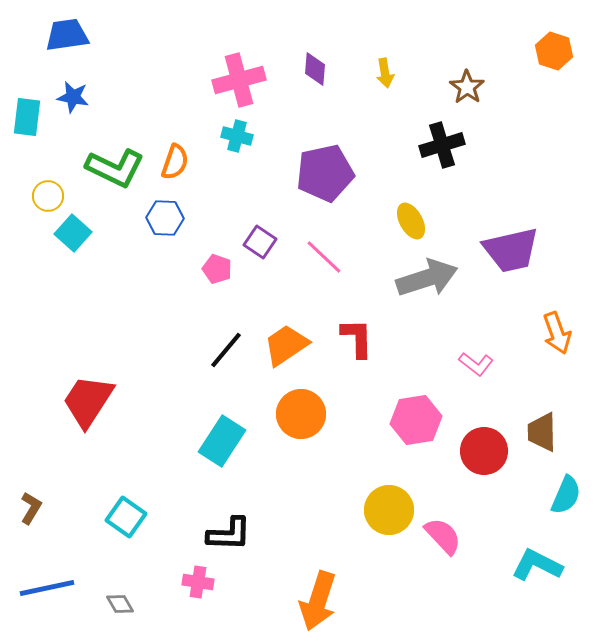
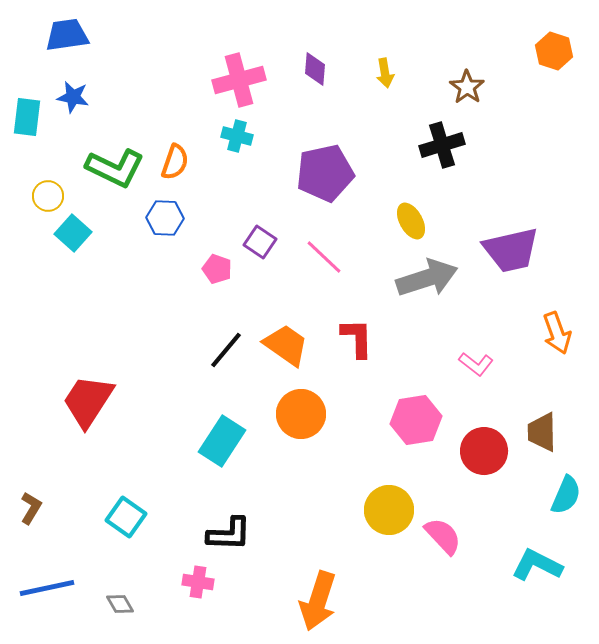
orange trapezoid at (286, 345): rotated 69 degrees clockwise
